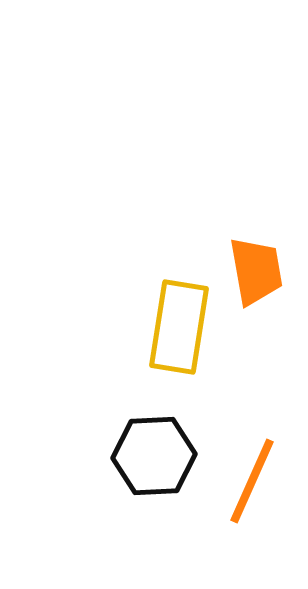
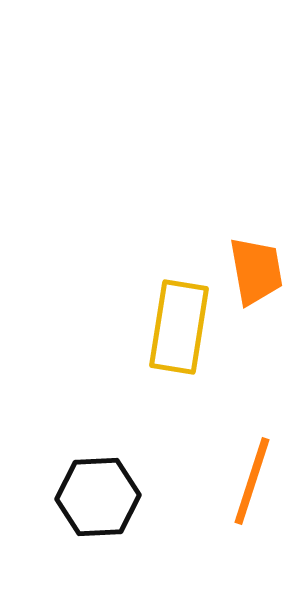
black hexagon: moved 56 px left, 41 px down
orange line: rotated 6 degrees counterclockwise
